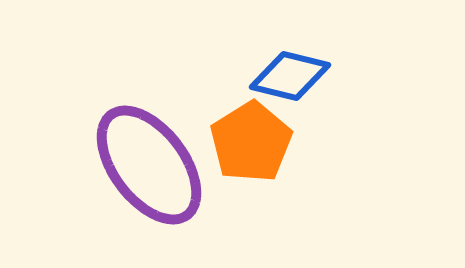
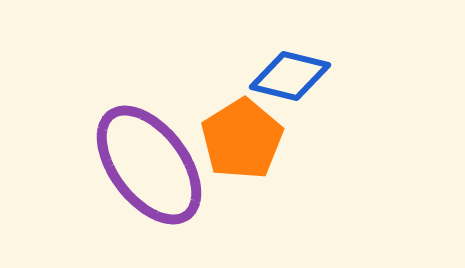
orange pentagon: moved 9 px left, 3 px up
